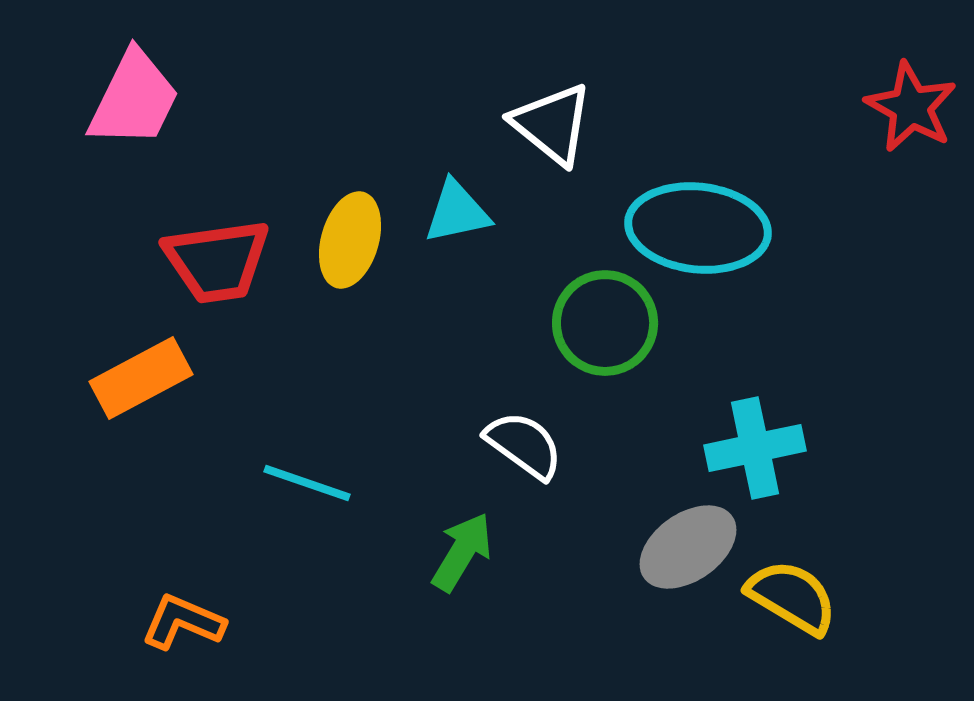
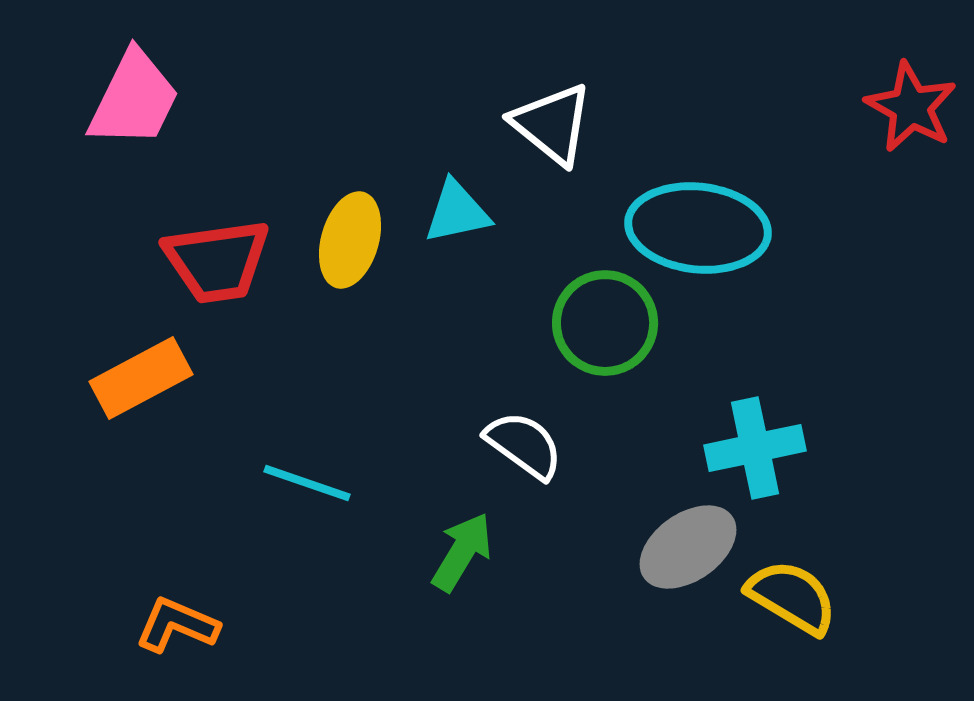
orange L-shape: moved 6 px left, 3 px down
